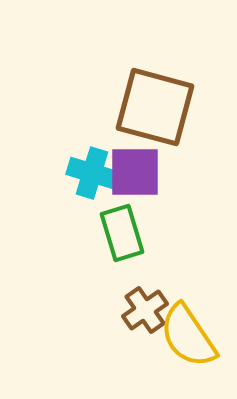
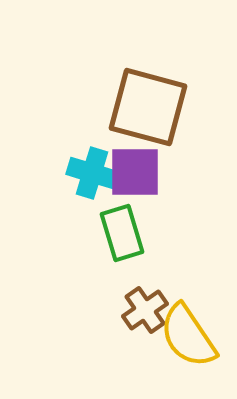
brown square: moved 7 px left
